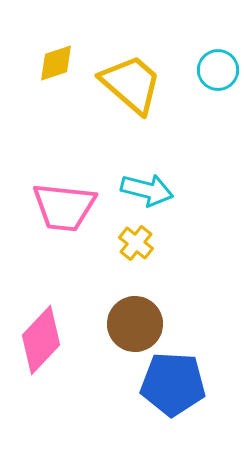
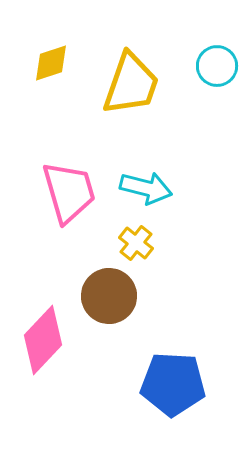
yellow diamond: moved 5 px left
cyan circle: moved 1 px left, 4 px up
yellow trapezoid: rotated 68 degrees clockwise
cyan arrow: moved 1 px left, 2 px up
pink trapezoid: moved 5 px right, 15 px up; rotated 112 degrees counterclockwise
brown circle: moved 26 px left, 28 px up
pink diamond: moved 2 px right
